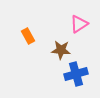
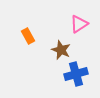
brown star: rotated 18 degrees clockwise
